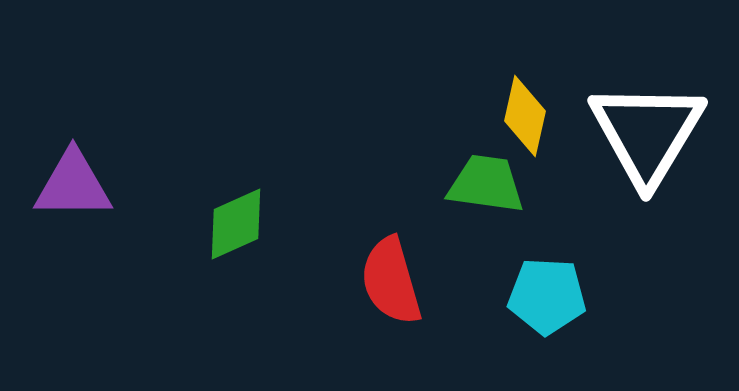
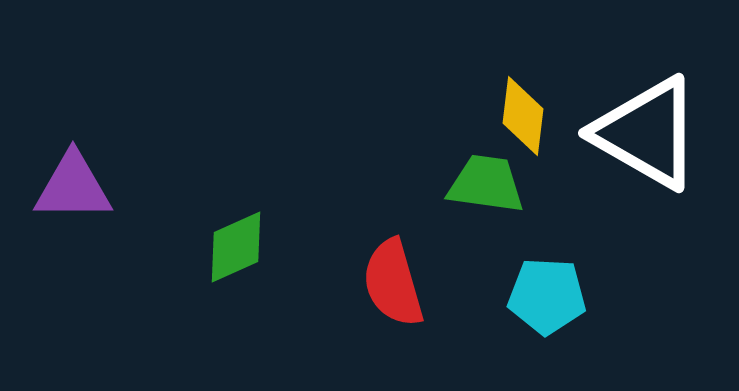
yellow diamond: moved 2 px left; rotated 6 degrees counterclockwise
white triangle: rotated 31 degrees counterclockwise
purple triangle: moved 2 px down
green diamond: moved 23 px down
red semicircle: moved 2 px right, 2 px down
